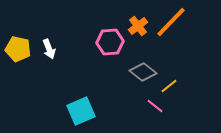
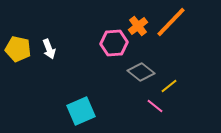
pink hexagon: moved 4 px right, 1 px down
gray diamond: moved 2 px left
